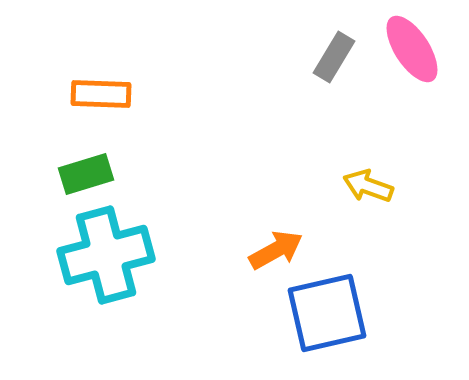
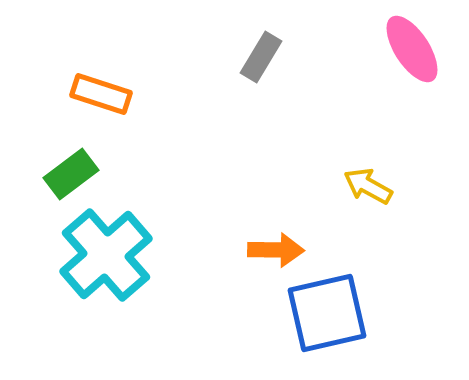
gray rectangle: moved 73 px left
orange rectangle: rotated 16 degrees clockwise
green rectangle: moved 15 px left; rotated 20 degrees counterclockwise
yellow arrow: rotated 9 degrees clockwise
orange arrow: rotated 30 degrees clockwise
cyan cross: rotated 26 degrees counterclockwise
